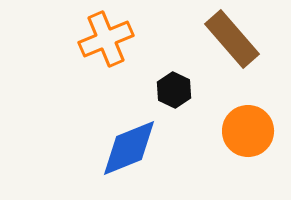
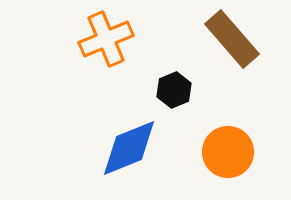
black hexagon: rotated 12 degrees clockwise
orange circle: moved 20 px left, 21 px down
